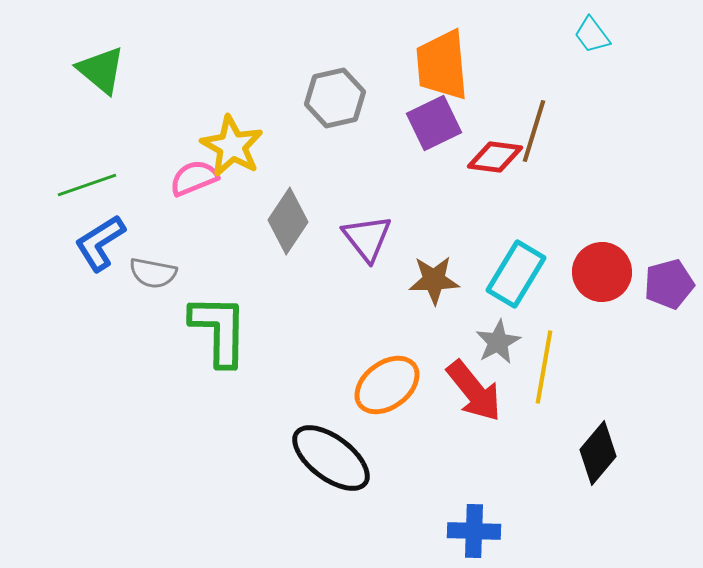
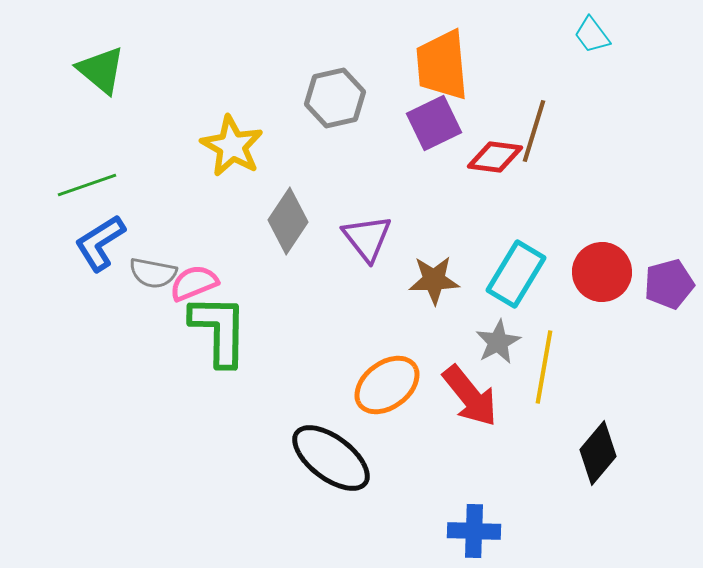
pink semicircle: moved 105 px down
red arrow: moved 4 px left, 5 px down
